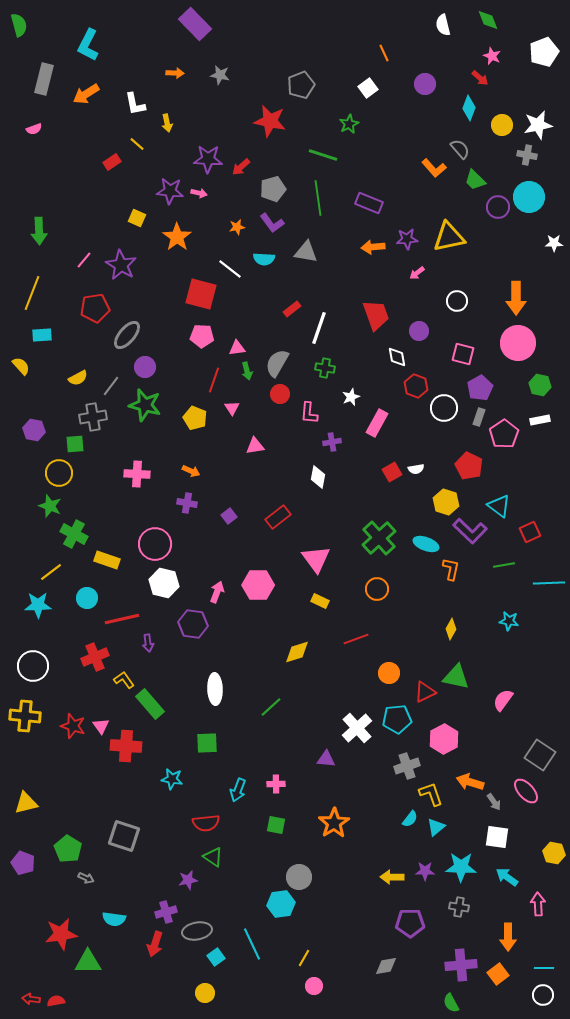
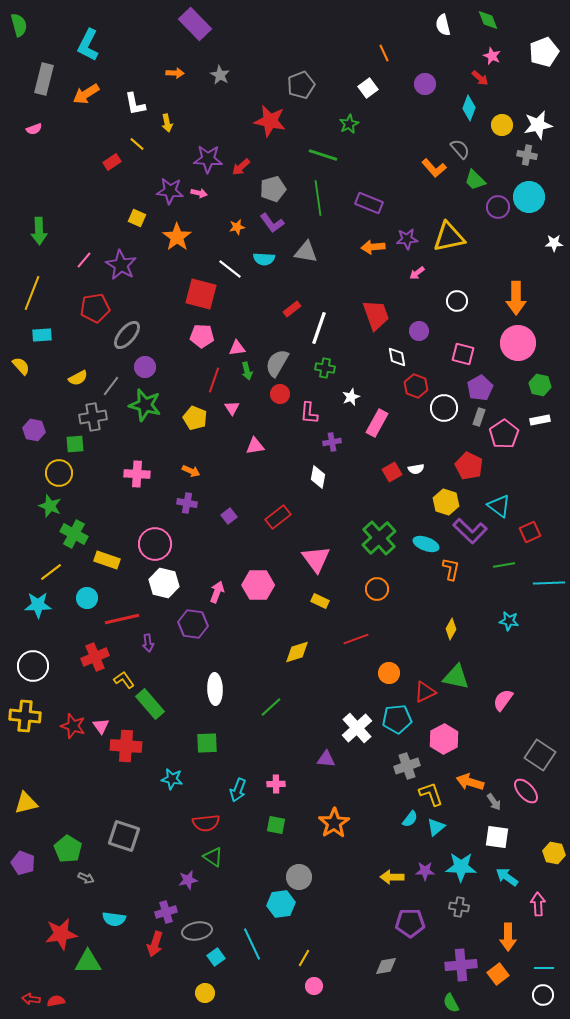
gray star at (220, 75): rotated 18 degrees clockwise
